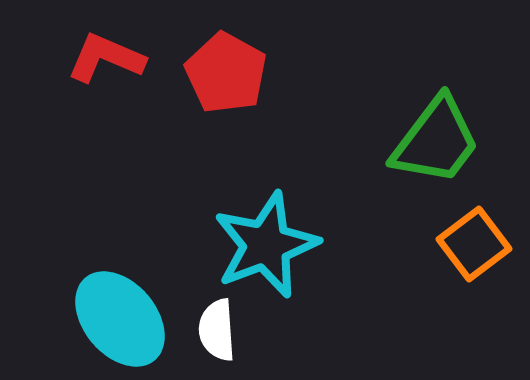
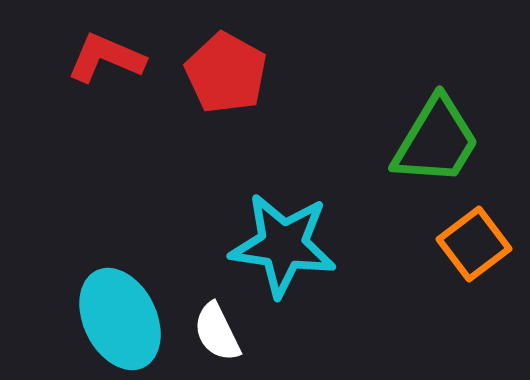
green trapezoid: rotated 6 degrees counterclockwise
cyan star: moved 17 px right; rotated 29 degrees clockwise
cyan ellipse: rotated 14 degrees clockwise
white semicircle: moved 2 px down; rotated 22 degrees counterclockwise
